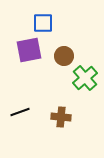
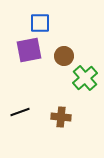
blue square: moved 3 px left
